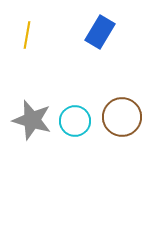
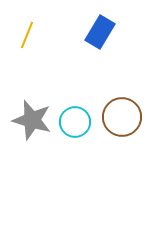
yellow line: rotated 12 degrees clockwise
cyan circle: moved 1 px down
